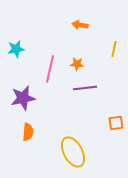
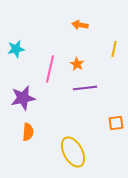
orange star: rotated 24 degrees clockwise
